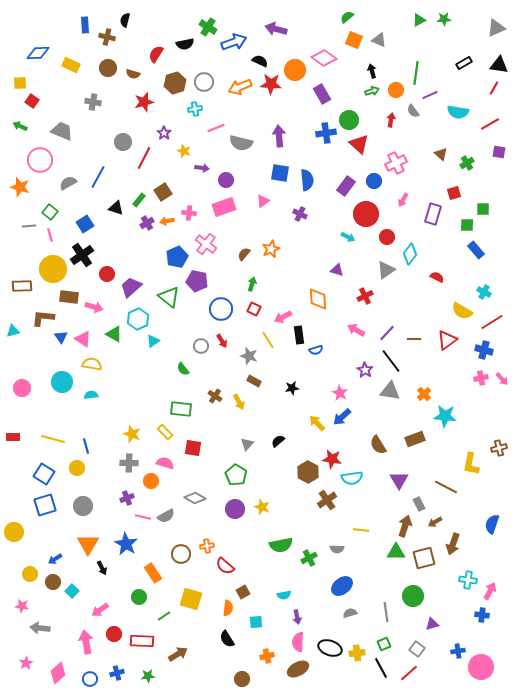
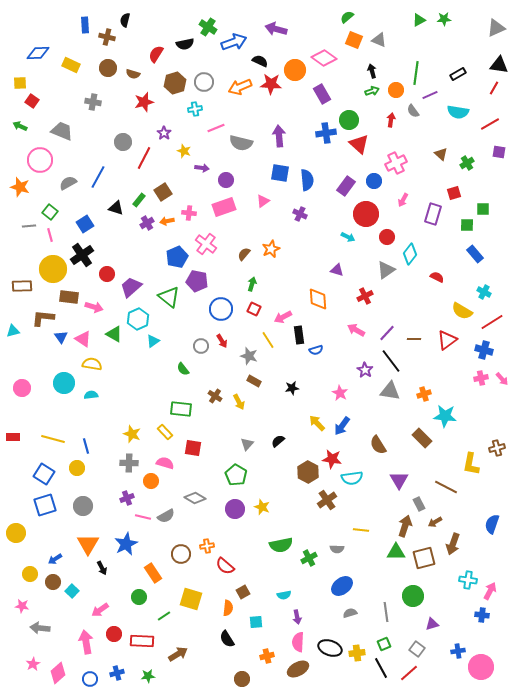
black rectangle at (464, 63): moved 6 px left, 11 px down
blue rectangle at (476, 250): moved 1 px left, 4 px down
cyan circle at (62, 382): moved 2 px right, 1 px down
orange cross at (424, 394): rotated 24 degrees clockwise
blue arrow at (342, 417): moved 9 px down; rotated 12 degrees counterclockwise
brown rectangle at (415, 439): moved 7 px right, 1 px up; rotated 66 degrees clockwise
brown cross at (499, 448): moved 2 px left
yellow circle at (14, 532): moved 2 px right, 1 px down
blue star at (126, 544): rotated 15 degrees clockwise
pink star at (26, 663): moved 7 px right, 1 px down
